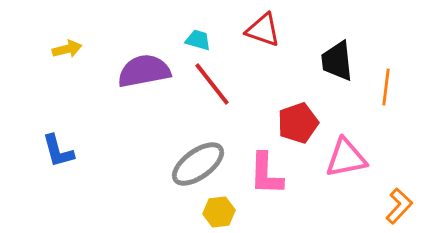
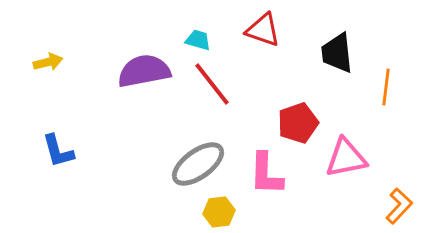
yellow arrow: moved 19 px left, 13 px down
black trapezoid: moved 8 px up
